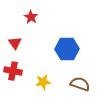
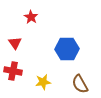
brown semicircle: rotated 138 degrees counterclockwise
